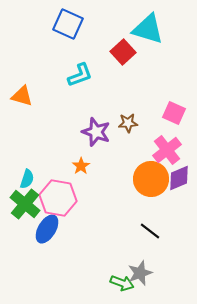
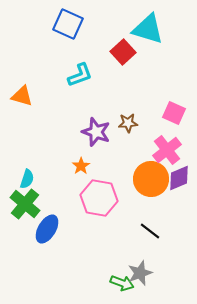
pink hexagon: moved 41 px right
